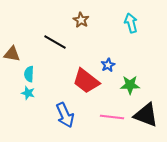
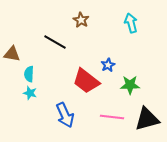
cyan star: moved 2 px right
black triangle: moved 1 px right, 4 px down; rotated 36 degrees counterclockwise
